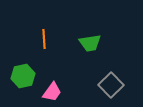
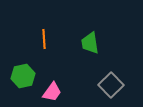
green trapezoid: rotated 90 degrees clockwise
